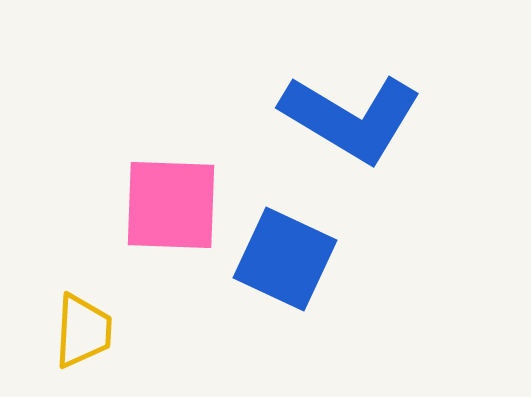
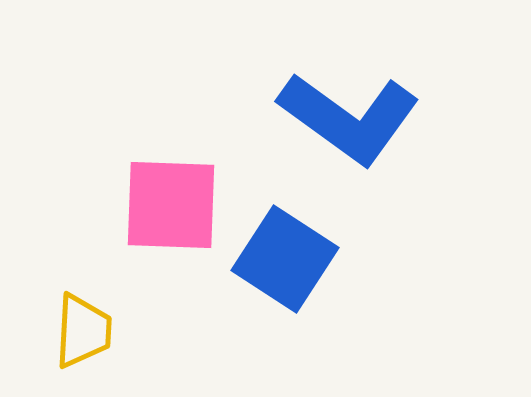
blue L-shape: moved 2 px left; rotated 5 degrees clockwise
blue square: rotated 8 degrees clockwise
